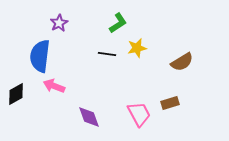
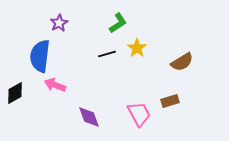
yellow star: rotated 24 degrees counterclockwise
black line: rotated 24 degrees counterclockwise
pink arrow: moved 1 px right, 1 px up
black diamond: moved 1 px left, 1 px up
brown rectangle: moved 2 px up
